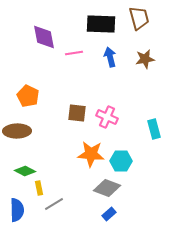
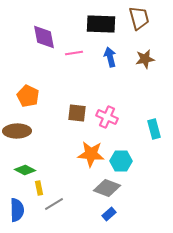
green diamond: moved 1 px up
